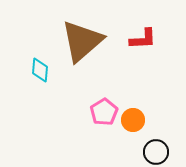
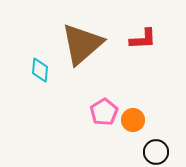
brown triangle: moved 3 px down
